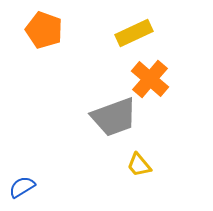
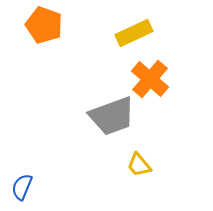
orange pentagon: moved 5 px up
gray trapezoid: moved 2 px left, 1 px up
blue semicircle: rotated 36 degrees counterclockwise
